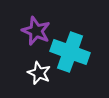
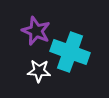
white star: moved 2 px up; rotated 20 degrees counterclockwise
